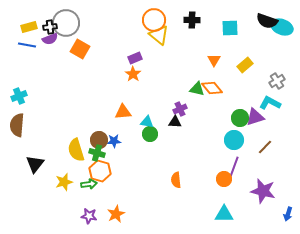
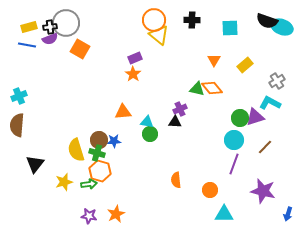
purple line at (234, 167): moved 3 px up
orange circle at (224, 179): moved 14 px left, 11 px down
